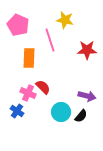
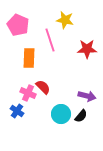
red star: moved 1 px up
cyan circle: moved 2 px down
